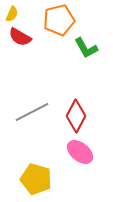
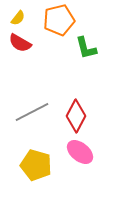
yellow semicircle: moved 6 px right, 4 px down; rotated 14 degrees clockwise
red semicircle: moved 6 px down
green L-shape: rotated 15 degrees clockwise
yellow pentagon: moved 14 px up
